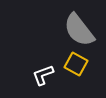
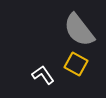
white L-shape: rotated 75 degrees clockwise
